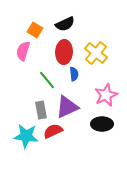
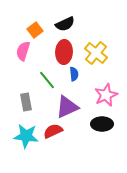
orange square: rotated 21 degrees clockwise
gray rectangle: moved 15 px left, 8 px up
